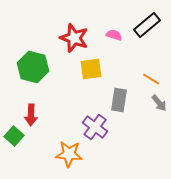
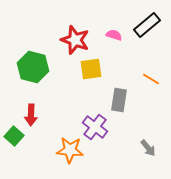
red star: moved 1 px right, 2 px down
gray arrow: moved 11 px left, 45 px down
orange star: moved 1 px right, 4 px up
